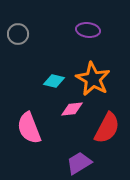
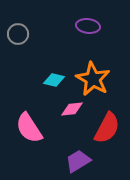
purple ellipse: moved 4 px up
cyan diamond: moved 1 px up
pink semicircle: rotated 12 degrees counterclockwise
purple trapezoid: moved 1 px left, 2 px up
